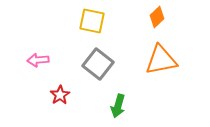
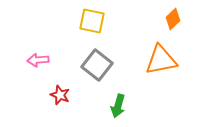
orange diamond: moved 16 px right, 2 px down
gray square: moved 1 px left, 1 px down
red star: rotated 18 degrees counterclockwise
